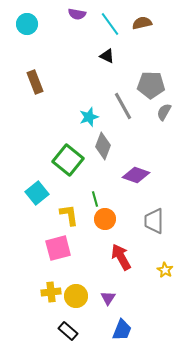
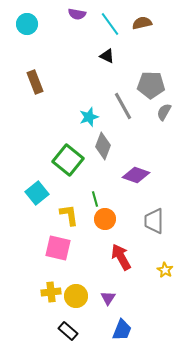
pink square: rotated 28 degrees clockwise
